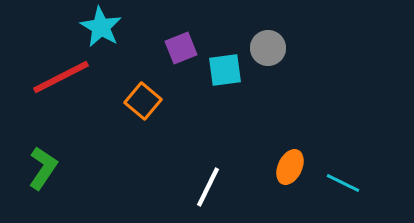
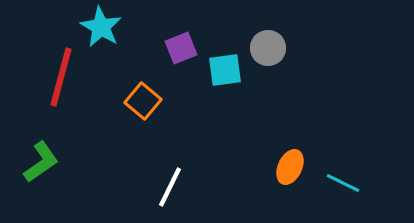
red line: rotated 48 degrees counterclockwise
green L-shape: moved 2 px left, 6 px up; rotated 21 degrees clockwise
white line: moved 38 px left
